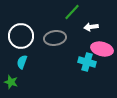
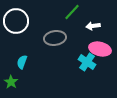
white arrow: moved 2 px right, 1 px up
white circle: moved 5 px left, 15 px up
pink ellipse: moved 2 px left
cyan cross: rotated 18 degrees clockwise
green star: rotated 16 degrees clockwise
